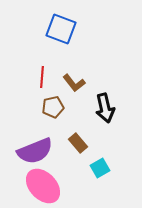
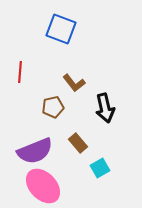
red line: moved 22 px left, 5 px up
